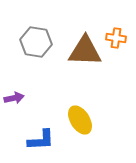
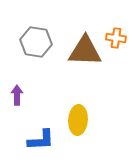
purple arrow: moved 3 px right, 3 px up; rotated 78 degrees counterclockwise
yellow ellipse: moved 2 px left; rotated 36 degrees clockwise
